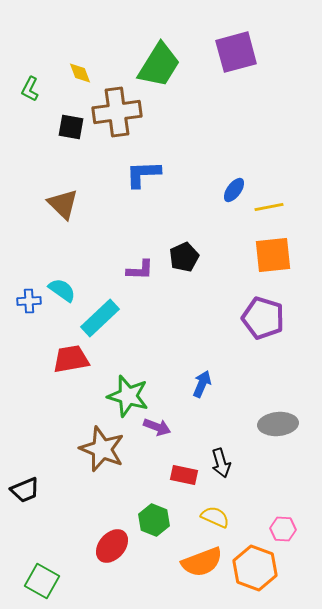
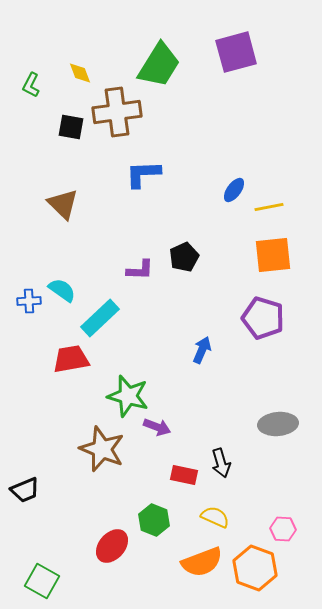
green L-shape: moved 1 px right, 4 px up
blue arrow: moved 34 px up
